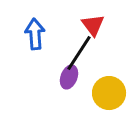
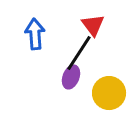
purple ellipse: moved 2 px right
